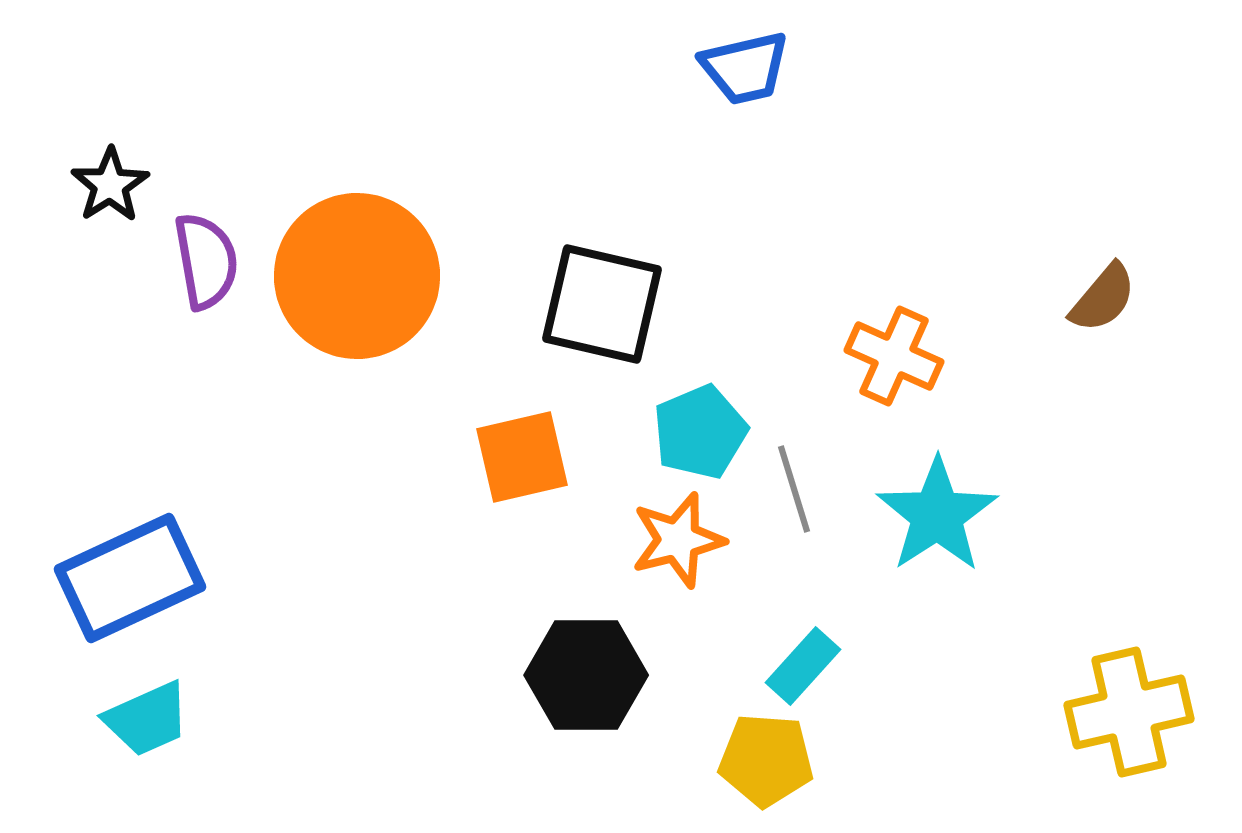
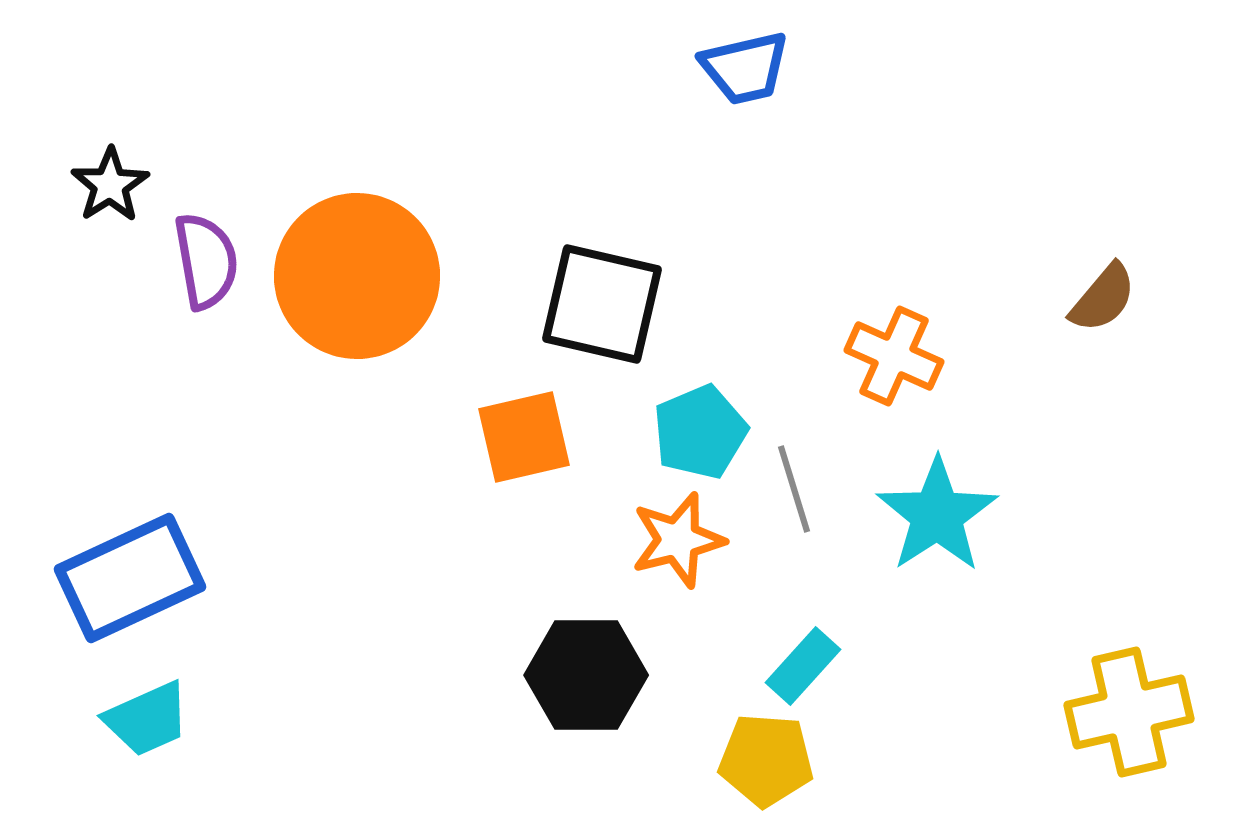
orange square: moved 2 px right, 20 px up
